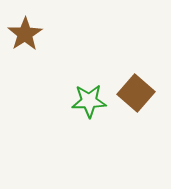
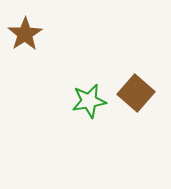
green star: rotated 8 degrees counterclockwise
